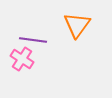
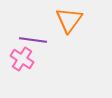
orange triangle: moved 8 px left, 5 px up
